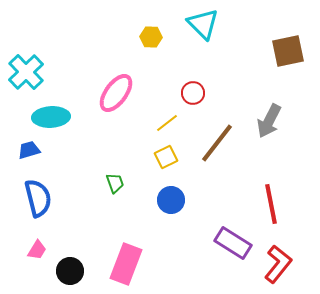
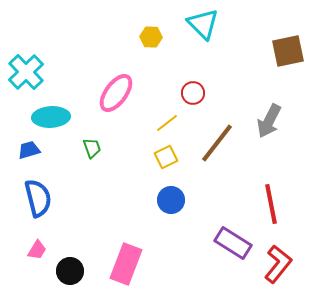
green trapezoid: moved 23 px left, 35 px up
